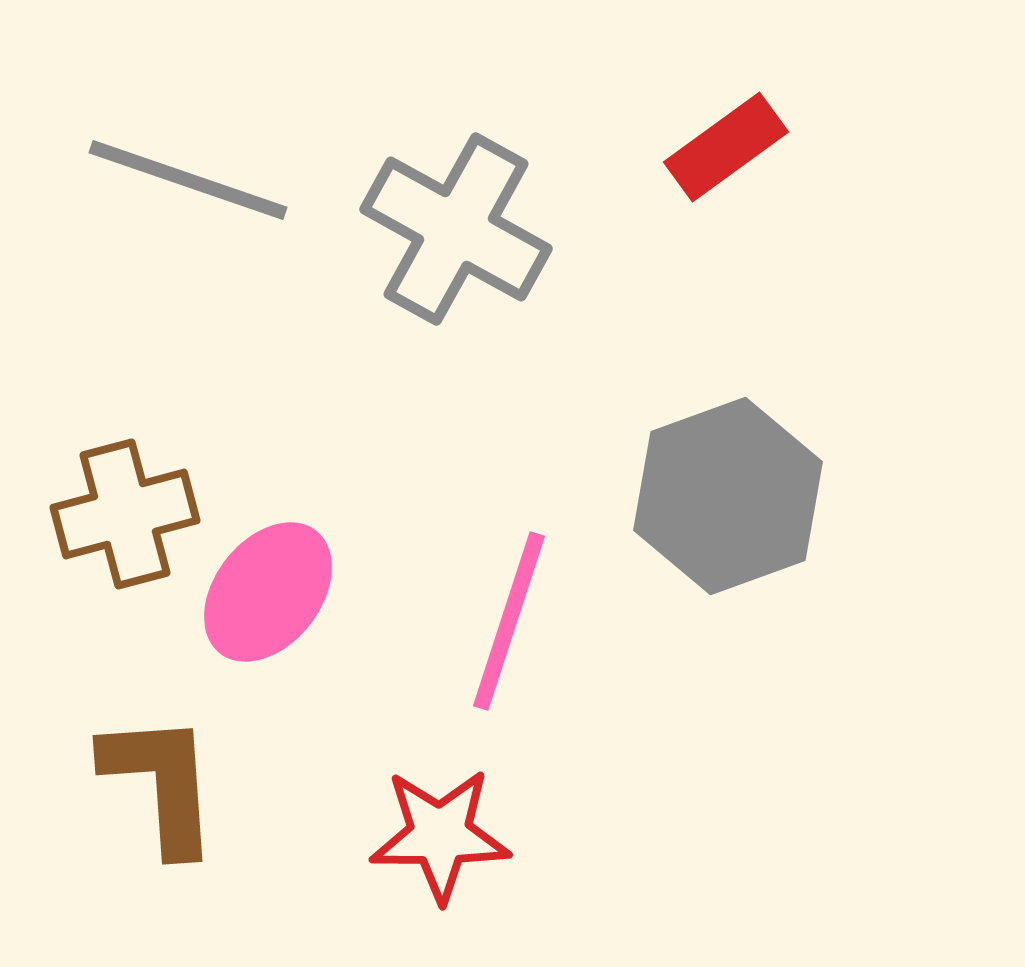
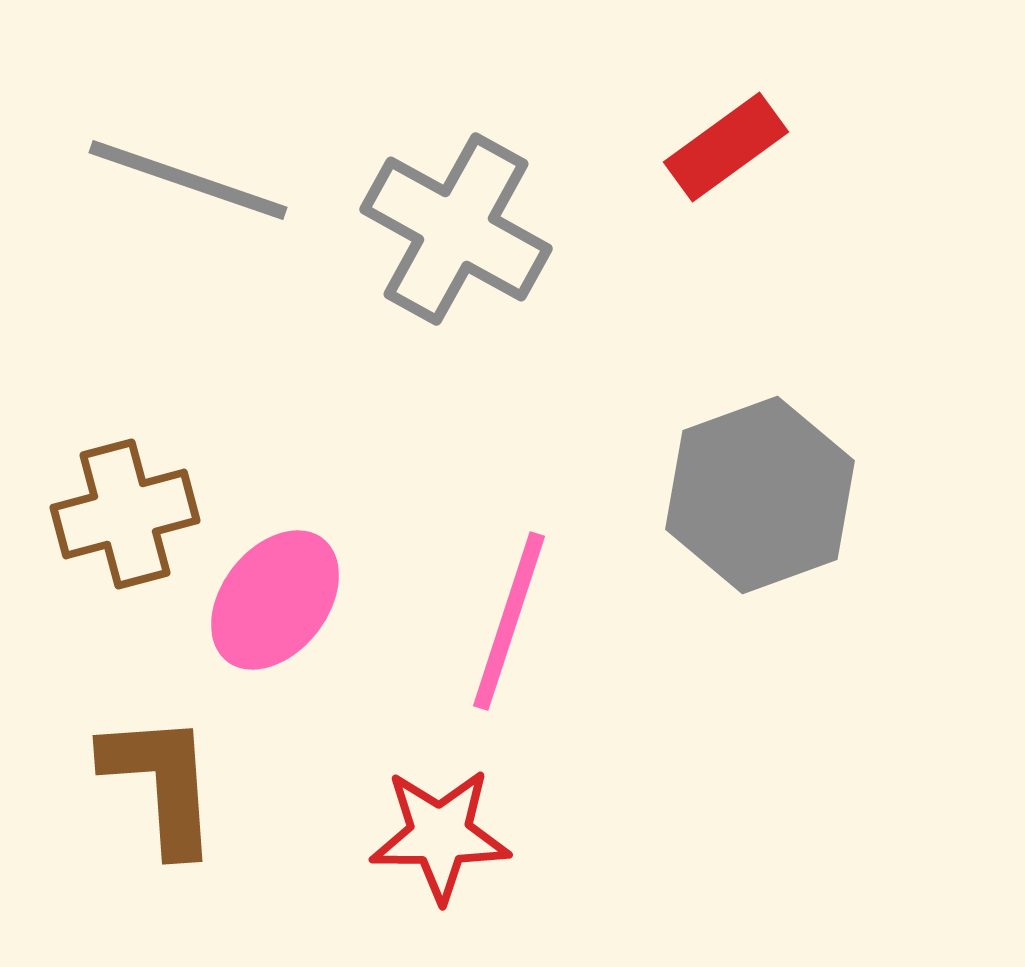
gray hexagon: moved 32 px right, 1 px up
pink ellipse: moved 7 px right, 8 px down
